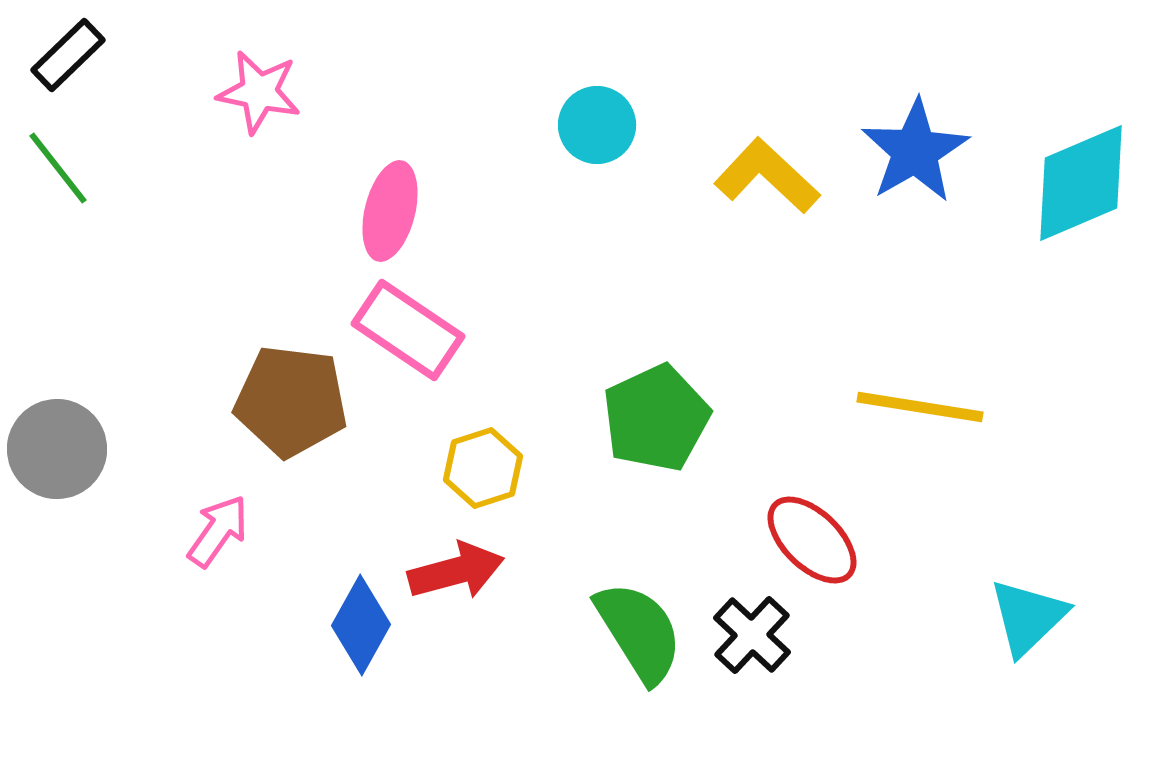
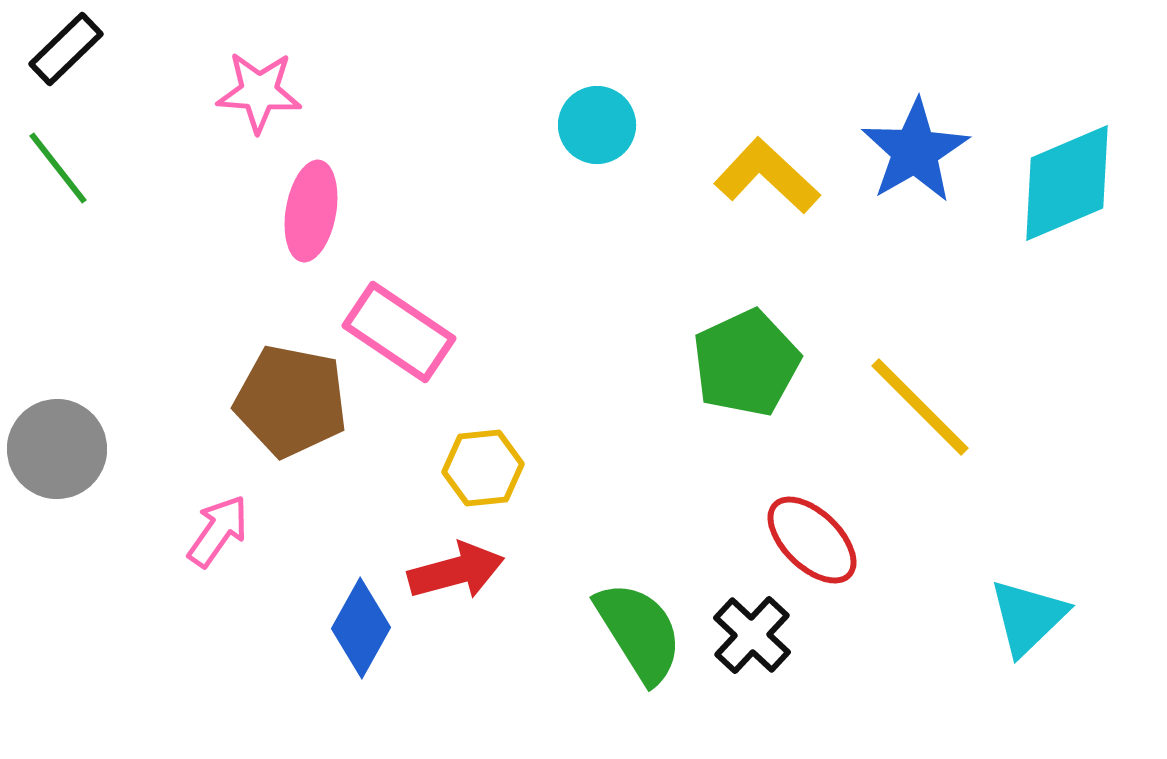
black rectangle: moved 2 px left, 6 px up
pink star: rotated 8 degrees counterclockwise
cyan diamond: moved 14 px left
pink ellipse: moved 79 px left; rotated 4 degrees counterclockwise
pink rectangle: moved 9 px left, 2 px down
brown pentagon: rotated 4 degrees clockwise
yellow line: rotated 36 degrees clockwise
green pentagon: moved 90 px right, 55 px up
yellow hexagon: rotated 12 degrees clockwise
blue diamond: moved 3 px down
